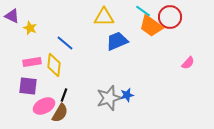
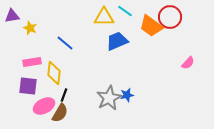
cyan line: moved 18 px left
purple triangle: rotated 35 degrees counterclockwise
yellow diamond: moved 8 px down
gray star: rotated 10 degrees counterclockwise
